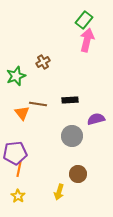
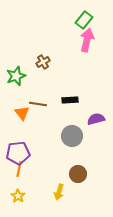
purple pentagon: moved 3 px right
